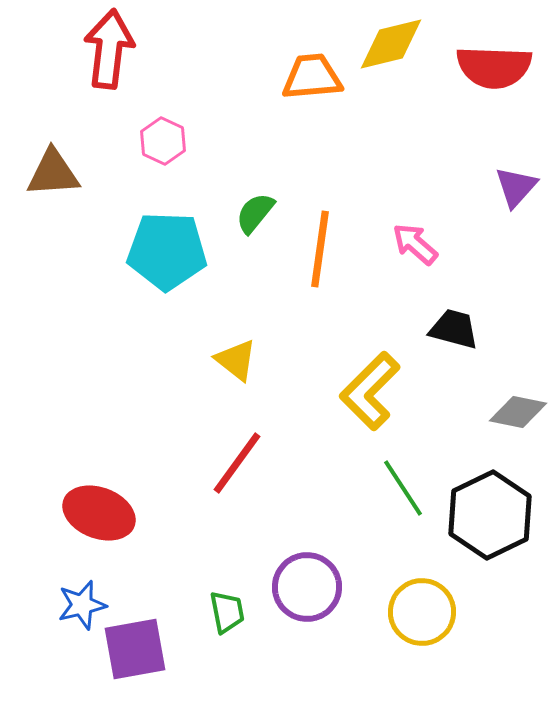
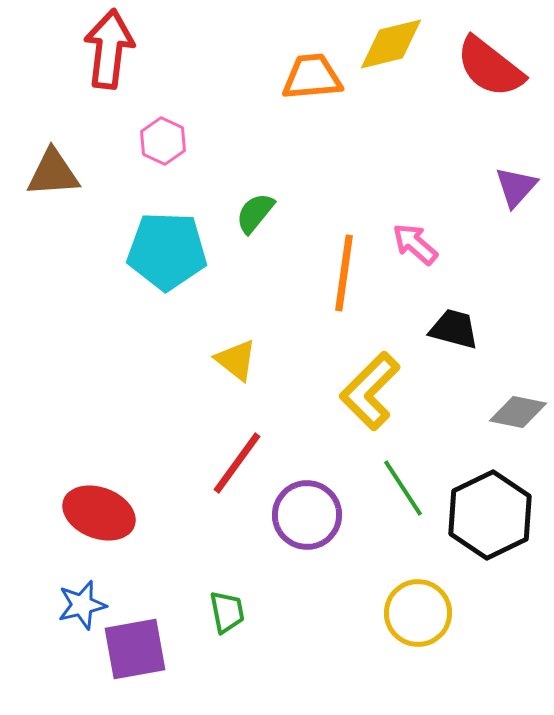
red semicircle: moved 4 px left; rotated 36 degrees clockwise
orange line: moved 24 px right, 24 px down
purple circle: moved 72 px up
yellow circle: moved 4 px left, 1 px down
